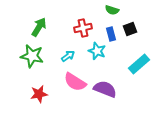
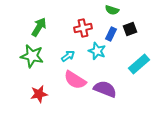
blue rectangle: rotated 40 degrees clockwise
pink semicircle: moved 2 px up
